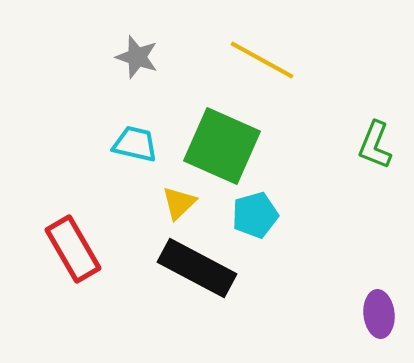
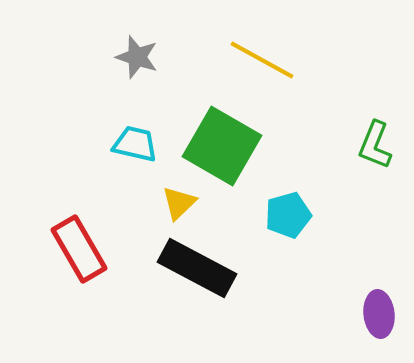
green square: rotated 6 degrees clockwise
cyan pentagon: moved 33 px right
red rectangle: moved 6 px right
